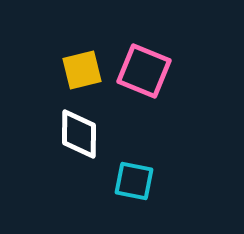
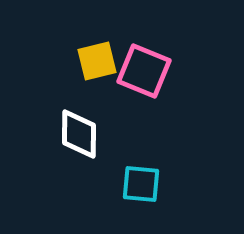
yellow square: moved 15 px right, 9 px up
cyan square: moved 7 px right, 3 px down; rotated 6 degrees counterclockwise
